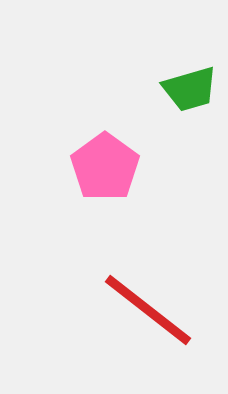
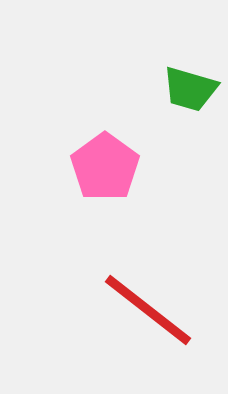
green trapezoid: rotated 32 degrees clockwise
